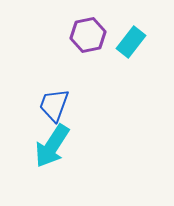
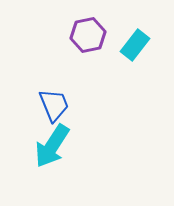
cyan rectangle: moved 4 px right, 3 px down
blue trapezoid: rotated 138 degrees clockwise
